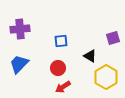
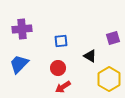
purple cross: moved 2 px right
yellow hexagon: moved 3 px right, 2 px down
